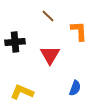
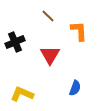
black cross: rotated 18 degrees counterclockwise
yellow L-shape: moved 2 px down
